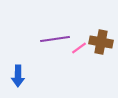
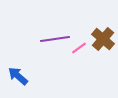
brown cross: moved 2 px right, 3 px up; rotated 30 degrees clockwise
blue arrow: rotated 130 degrees clockwise
